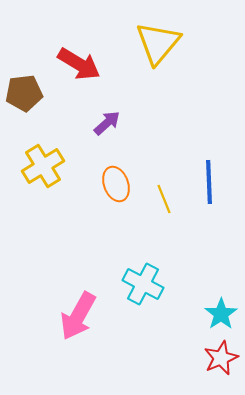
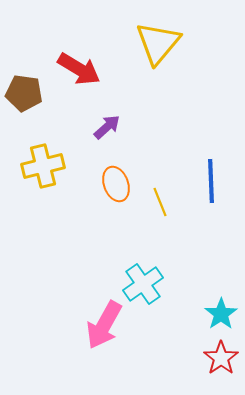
red arrow: moved 5 px down
brown pentagon: rotated 15 degrees clockwise
purple arrow: moved 4 px down
yellow cross: rotated 18 degrees clockwise
blue line: moved 2 px right, 1 px up
yellow line: moved 4 px left, 3 px down
cyan cross: rotated 27 degrees clockwise
pink arrow: moved 26 px right, 9 px down
red star: rotated 12 degrees counterclockwise
